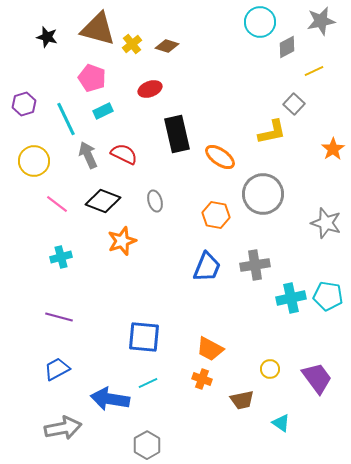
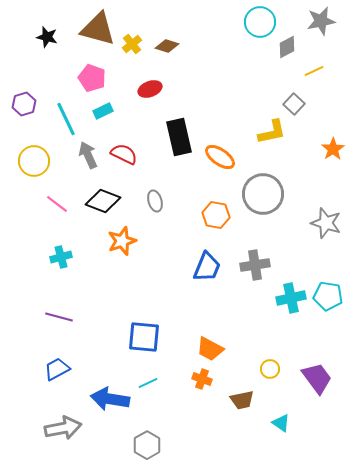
black rectangle at (177, 134): moved 2 px right, 3 px down
